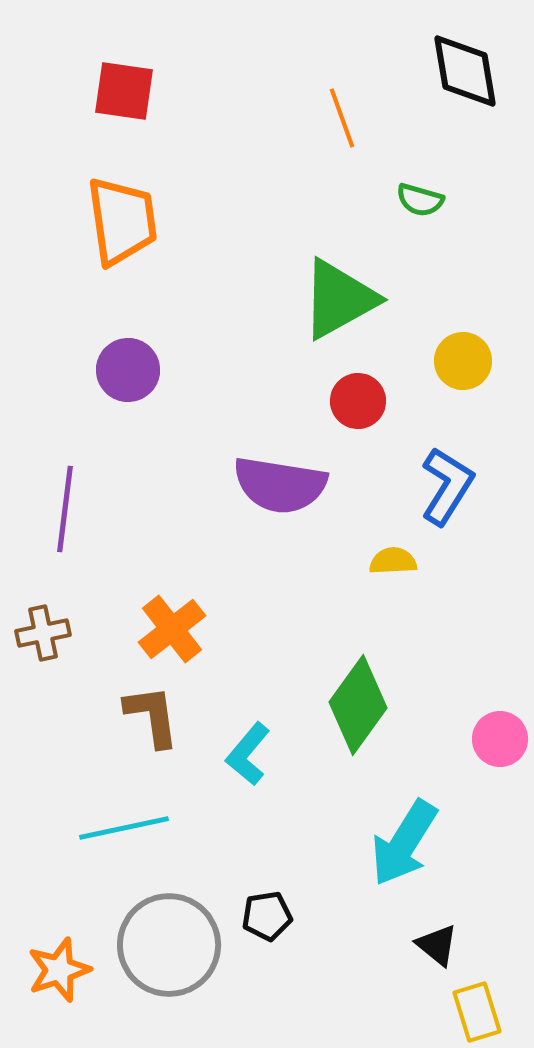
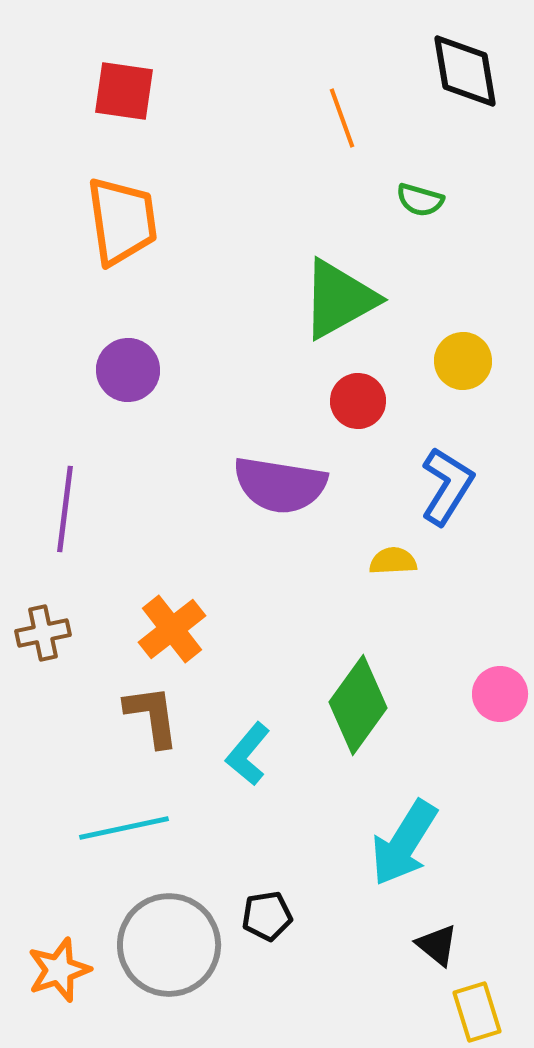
pink circle: moved 45 px up
